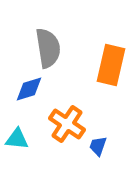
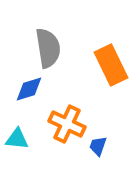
orange rectangle: rotated 39 degrees counterclockwise
orange cross: rotated 9 degrees counterclockwise
